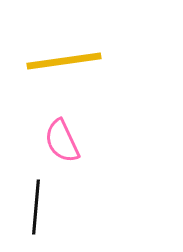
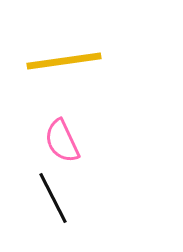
black line: moved 17 px right, 9 px up; rotated 32 degrees counterclockwise
